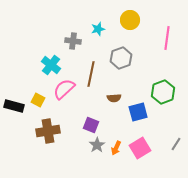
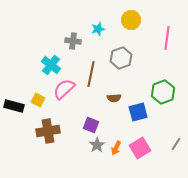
yellow circle: moved 1 px right
